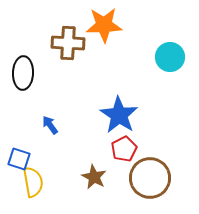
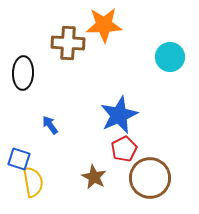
blue star: rotated 15 degrees clockwise
